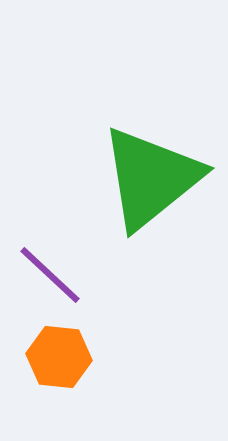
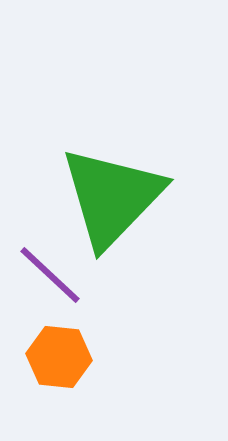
green triangle: moved 39 px left, 19 px down; rotated 7 degrees counterclockwise
